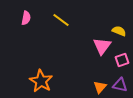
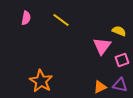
orange triangle: rotated 24 degrees clockwise
